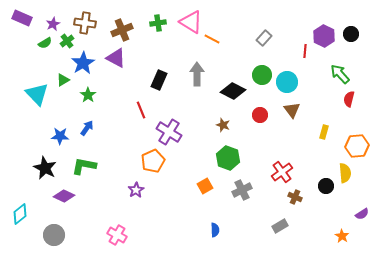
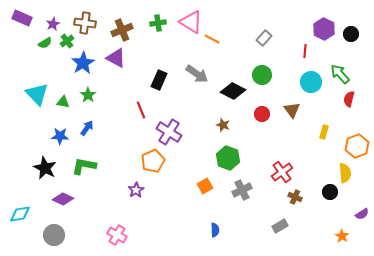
purple hexagon at (324, 36): moved 7 px up
gray arrow at (197, 74): rotated 125 degrees clockwise
green triangle at (63, 80): moved 22 px down; rotated 40 degrees clockwise
cyan circle at (287, 82): moved 24 px right
red circle at (260, 115): moved 2 px right, 1 px up
orange hexagon at (357, 146): rotated 15 degrees counterclockwise
black circle at (326, 186): moved 4 px right, 6 px down
purple diamond at (64, 196): moved 1 px left, 3 px down
cyan diamond at (20, 214): rotated 30 degrees clockwise
